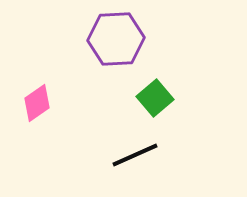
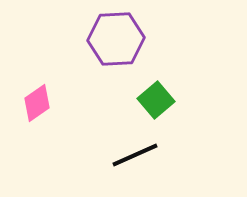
green square: moved 1 px right, 2 px down
